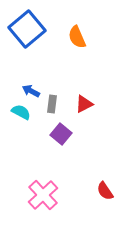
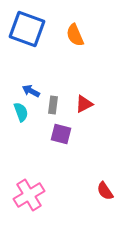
blue square: rotated 30 degrees counterclockwise
orange semicircle: moved 2 px left, 2 px up
gray rectangle: moved 1 px right, 1 px down
cyan semicircle: rotated 42 degrees clockwise
purple square: rotated 25 degrees counterclockwise
pink cross: moved 14 px left; rotated 12 degrees clockwise
